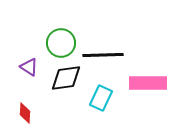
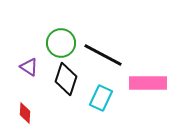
black line: rotated 30 degrees clockwise
black diamond: moved 1 px down; rotated 64 degrees counterclockwise
